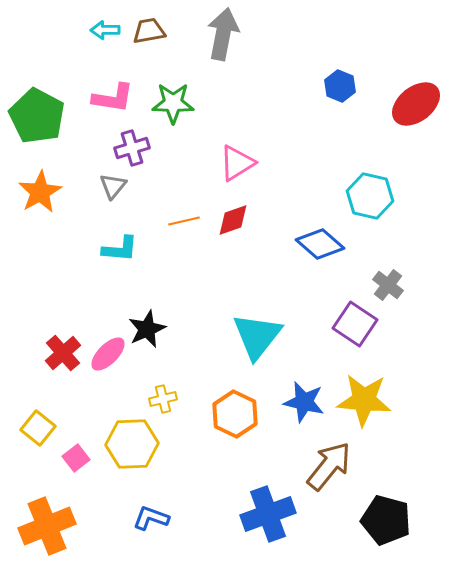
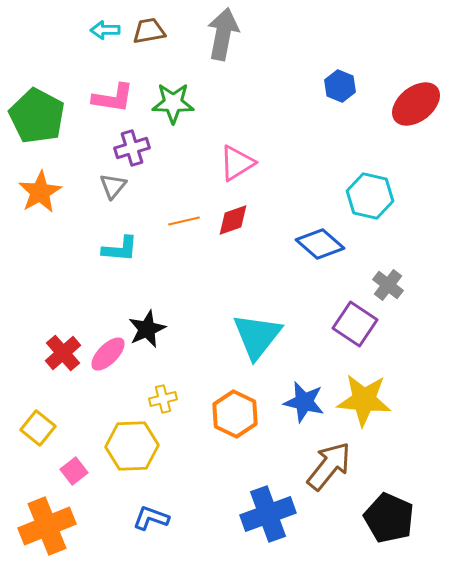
yellow hexagon: moved 2 px down
pink square: moved 2 px left, 13 px down
black pentagon: moved 3 px right, 2 px up; rotated 9 degrees clockwise
